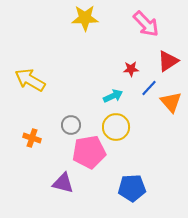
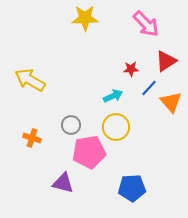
red triangle: moved 2 px left
